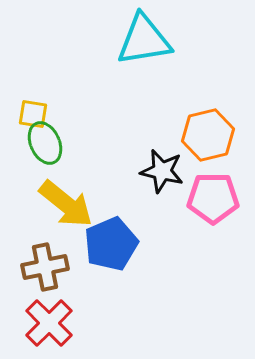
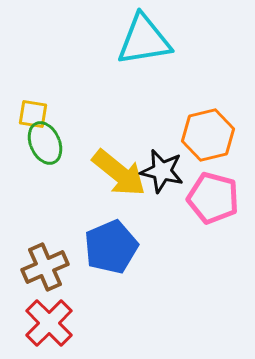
pink pentagon: rotated 15 degrees clockwise
yellow arrow: moved 53 px right, 31 px up
blue pentagon: moved 3 px down
brown cross: rotated 12 degrees counterclockwise
